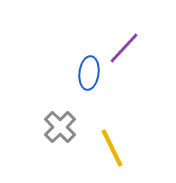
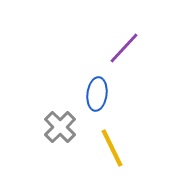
blue ellipse: moved 8 px right, 21 px down
